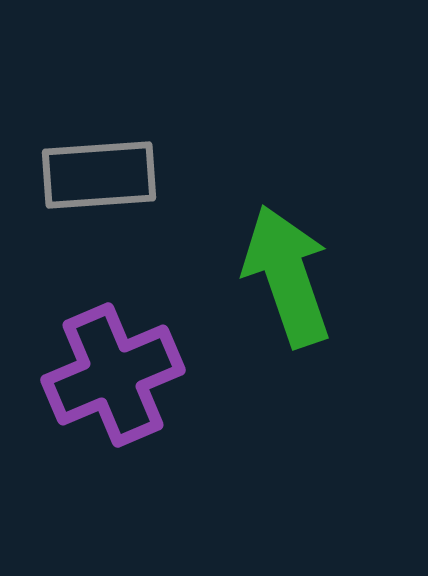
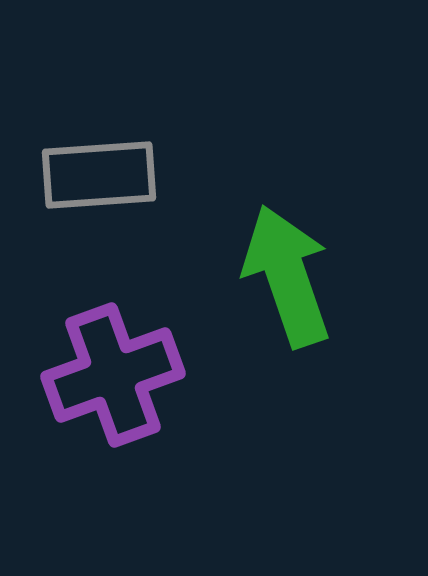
purple cross: rotated 3 degrees clockwise
